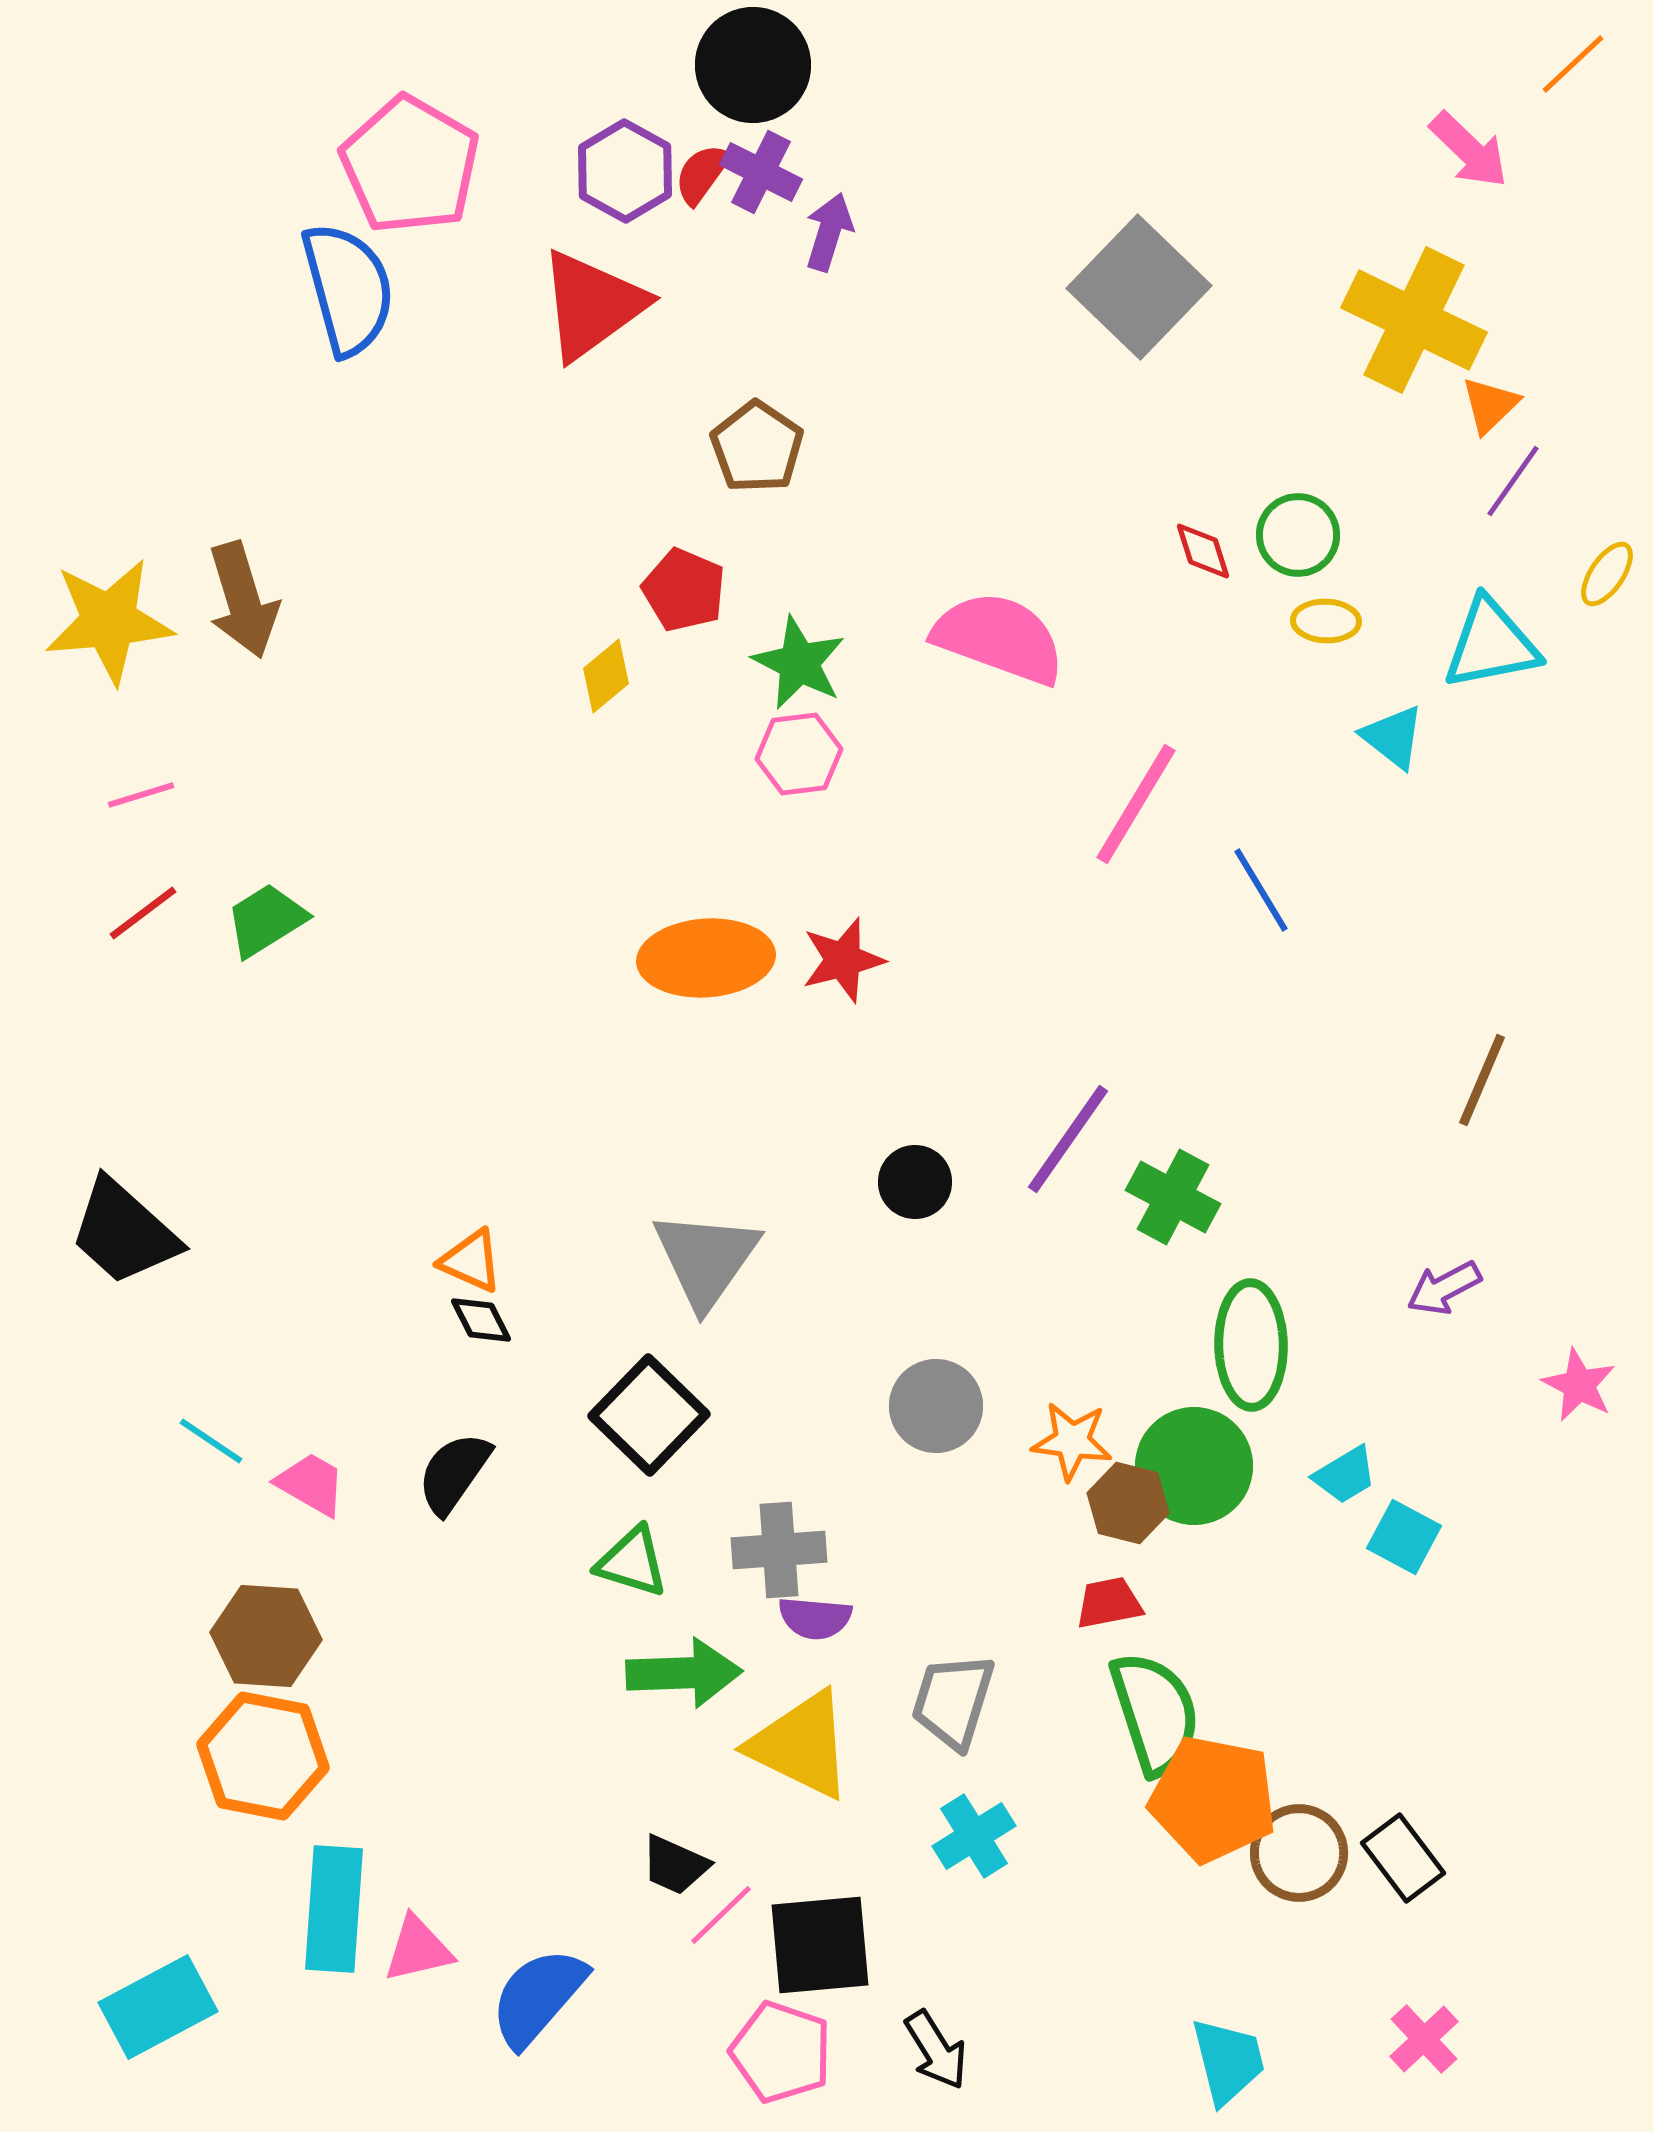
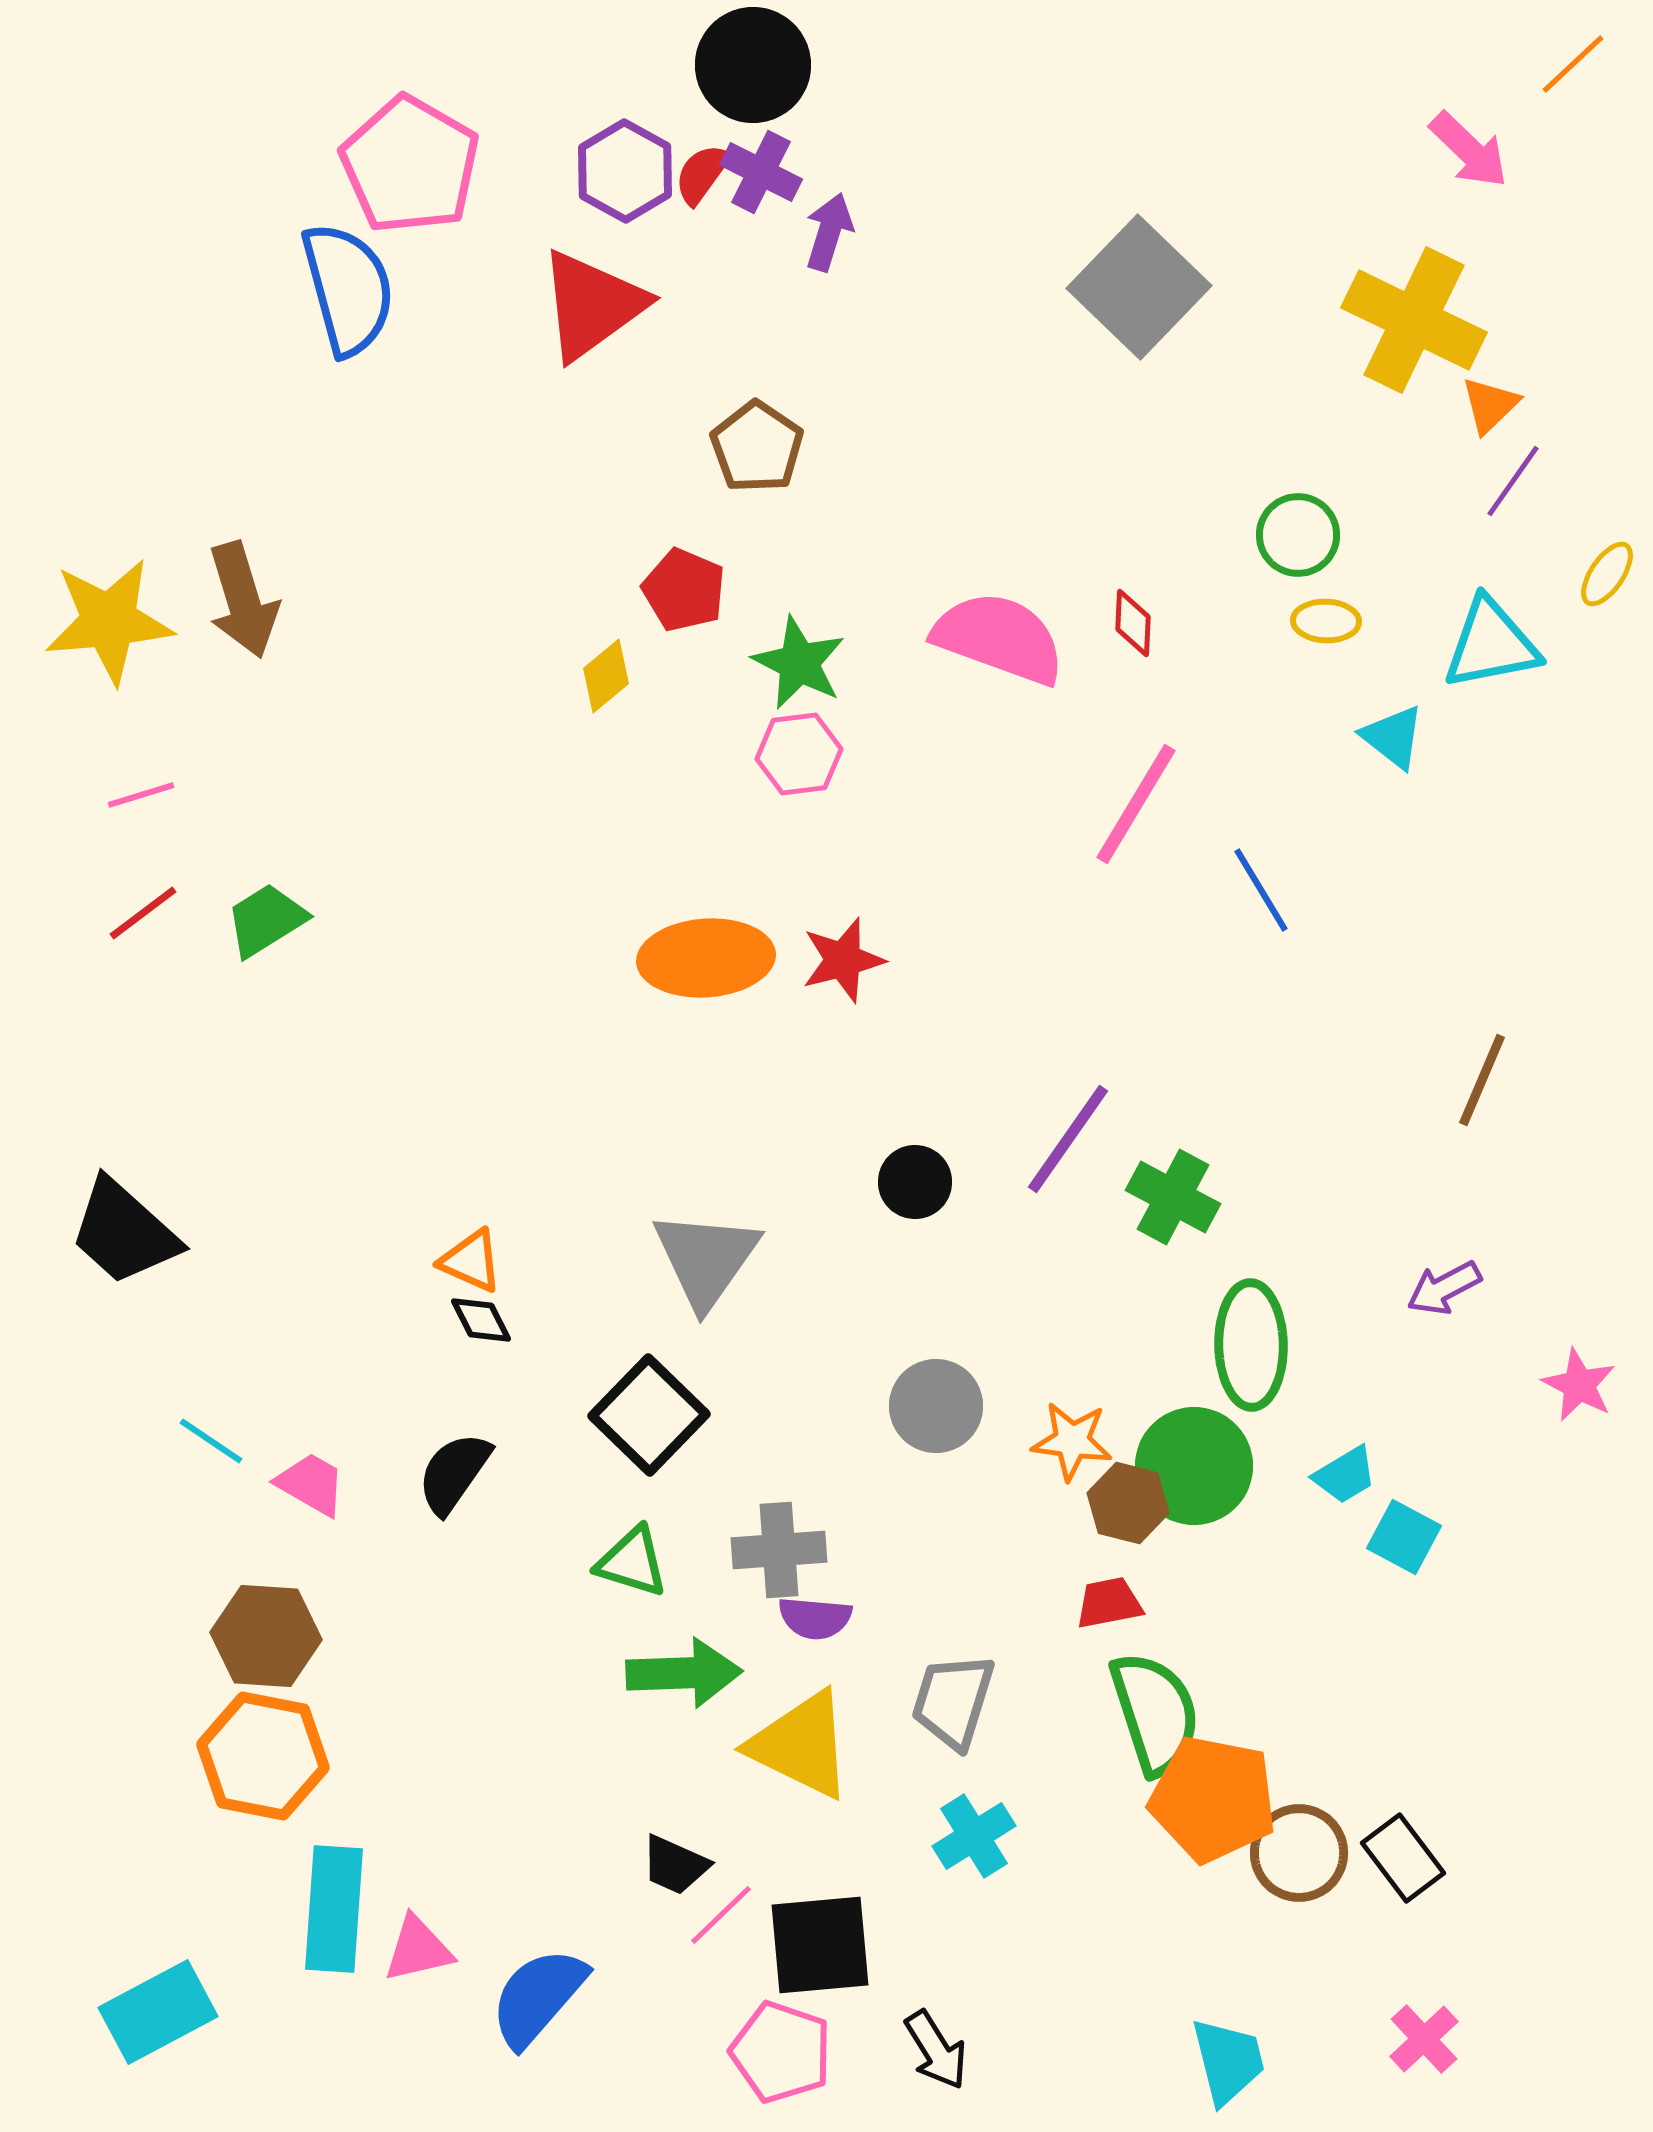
red diamond at (1203, 551): moved 70 px left, 72 px down; rotated 20 degrees clockwise
cyan rectangle at (158, 2007): moved 5 px down
